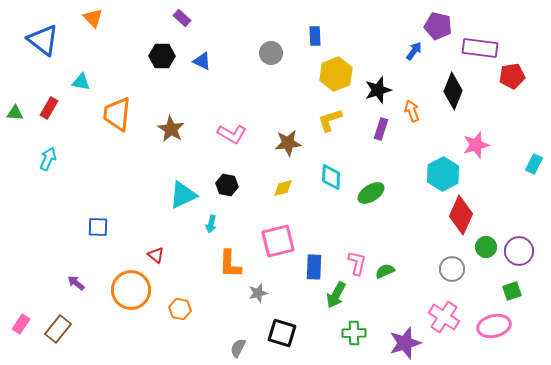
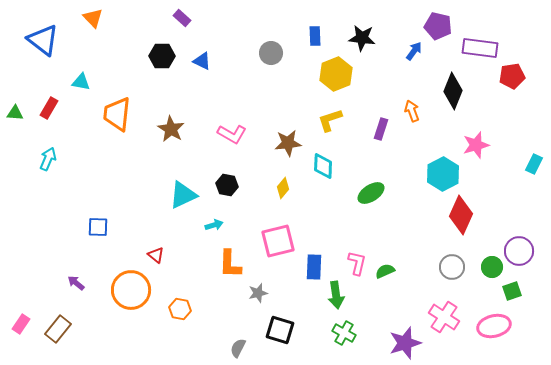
black star at (378, 90): moved 16 px left, 52 px up; rotated 24 degrees clockwise
cyan diamond at (331, 177): moved 8 px left, 11 px up
yellow diamond at (283, 188): rotated 35 degrees counterclockwise
cyan arrow at (211, 224): moved 3 px right, 1 px down; rotated 120 degrees counterclockwise
green circle at (486, 247): moved 6 px right, 20 px down
gray circle at (452, 269): moved 2 px up
green arrow at (336, 295): rotated 36 degrees counterclockwise
black square at (282, 333): moved 2 px left, 3 px up
green cross at (354, 333): moved 10 px left; rotated 30 degrees clockwise
